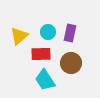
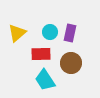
cyan circle: moved 2 px right
yellow triangle: moved 2 px left, 3 px up
